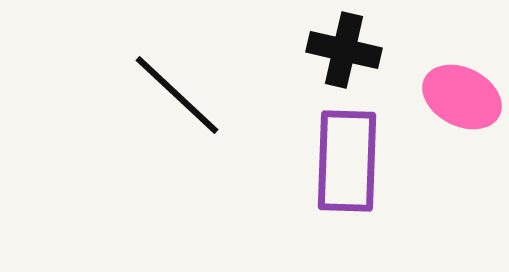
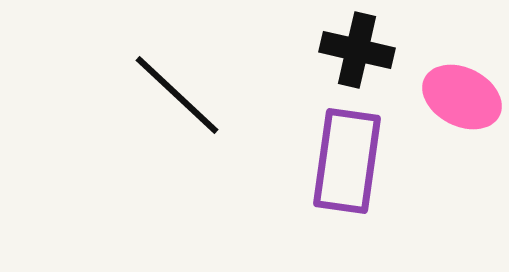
black cross: moved 13 px right
purple rectangle: rotated 6 degrees clockwise
